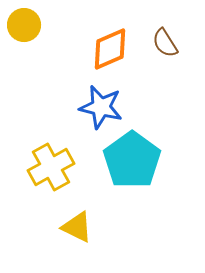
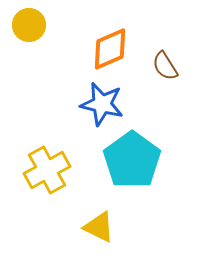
yellow circle: moved 5 px right
brown semicircle: moved 23 px down
blue star: moved 1 px right, 3 px up
yellow cross: moved 4 px left, 3 px down
yellow triangle: moved 22 px right
